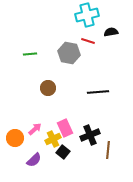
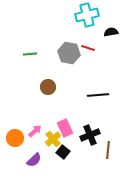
red line: moved 7 px down
brown circle: moved 1 px up
black line: moved 3 px down
pink arrow: moved 2 px down
yellow cross: rotated 14 degrees counterclockwise
